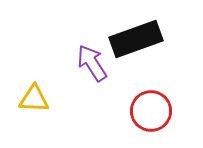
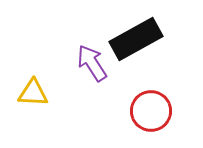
black rectangle: rotated 9 degrees counterclockwise
yellow triangle: moved 1 px left, 6 px up
